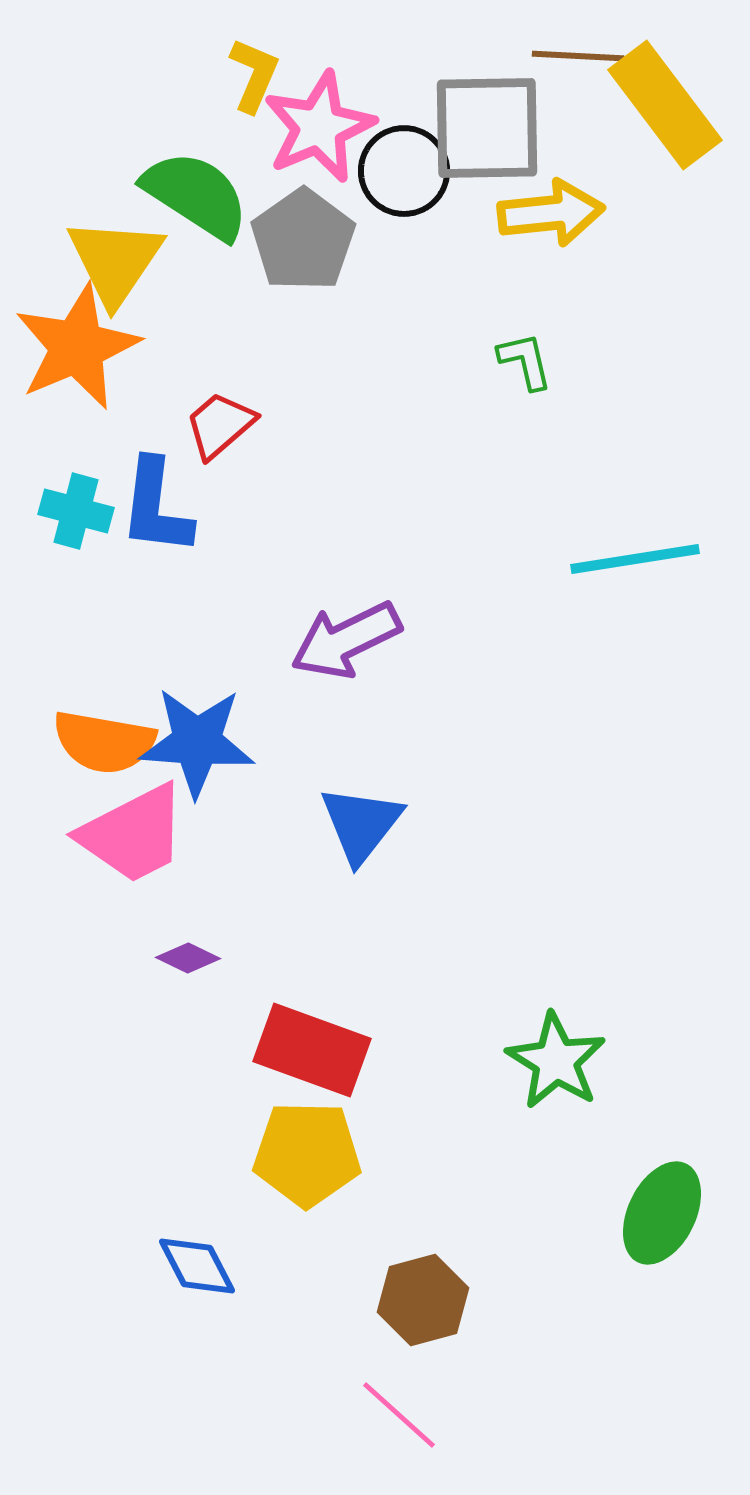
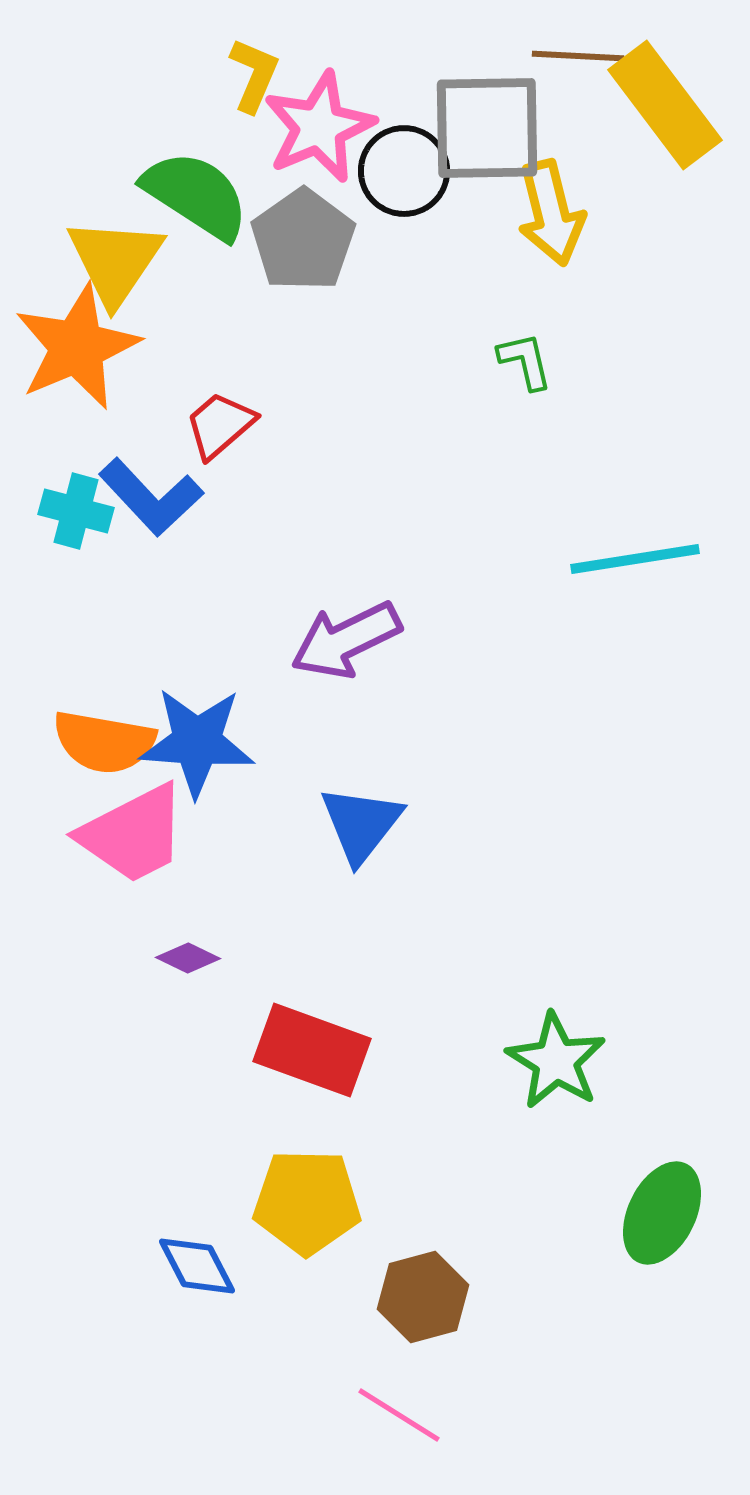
yellow arrow: rotated 82 degrees clockwise
blue L-shape: moved 5 px left, 10 px up; rotated 50 degrees counterclockwise
yellow pentagon: moved 48 px down
brown hexagon: moved 3 px up
pink line: rotated 10 degrees counterclockwise
